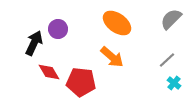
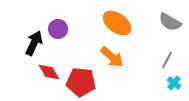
gray semicircle: moved 1 px left, 3 px down; rotated 105 degrees counterclockwise
gray line: rotated 18 degrees counterclockwise
